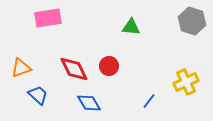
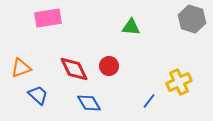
gray hexagon: moved 2 px up
yellow cross: moved 7 px left
